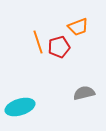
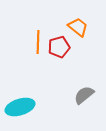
orange trapezoid: rotated 120 degrees counterclockwise
orange line: rotated 20 degrees clockwise
gray semicircle: moved 2 px down; rotated 25 degrees counterclockwise
